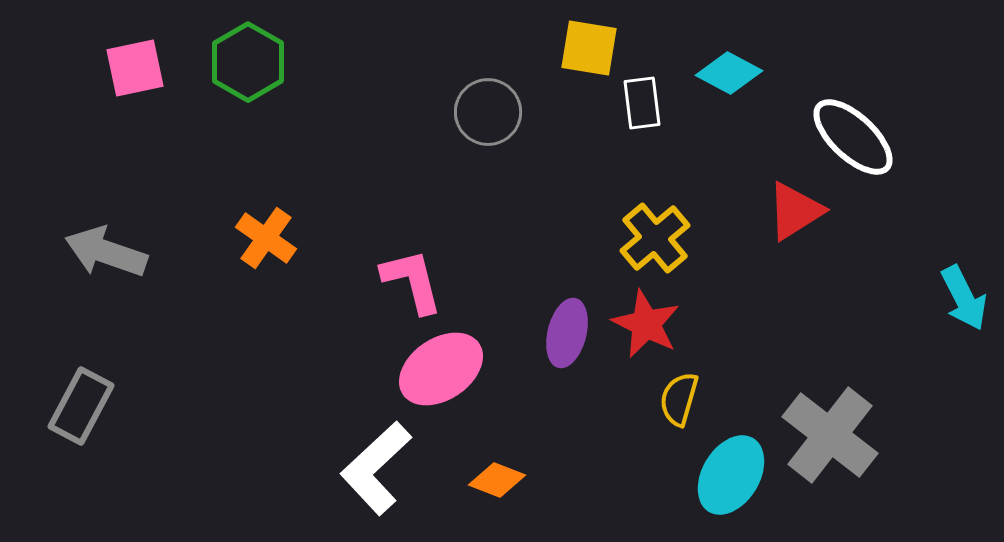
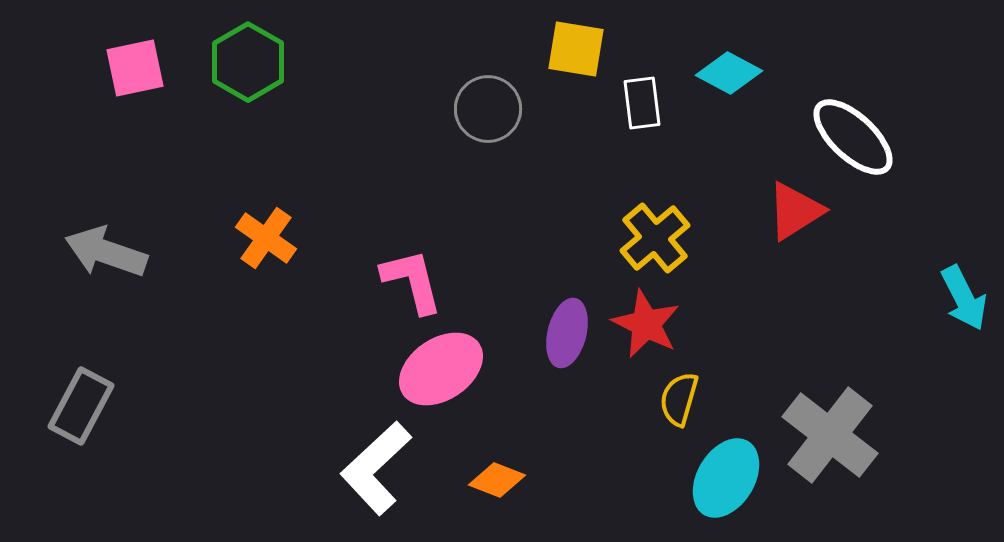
yellow square: moved 13 px left, 1 px down
gray circle: moved 3 px up
cyan ellipse: moved 5 px left, 3 px down
